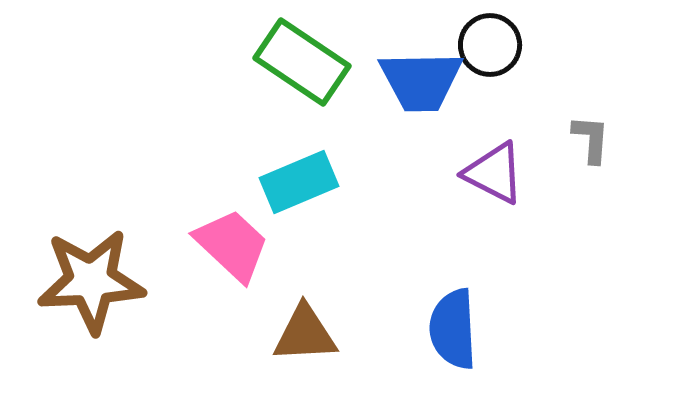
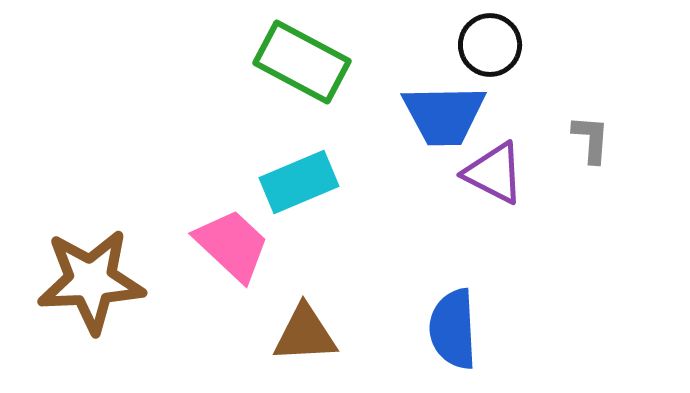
green rectangle: rotated 6 degrees counterclockwise
blue trapezoid: moved 23 px right, 34 px down
